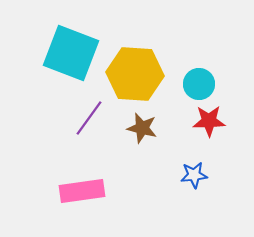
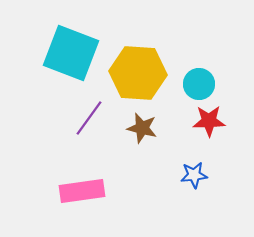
yellow hexagon: moved 3 px right, 1 px up
